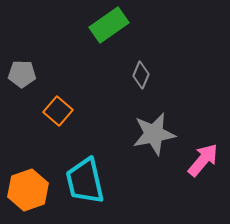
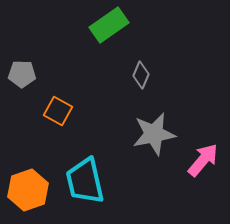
orange square: rotated 12 degrees counterclockwise
